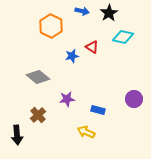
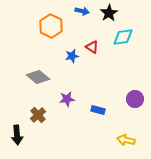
cyan diamond: rotated 20 degrees counterclockwise
purple circle: moved 1 px right
yellow arrow: moved 40 px right, 8 px down; rotated 12 degrees counterclockwise
